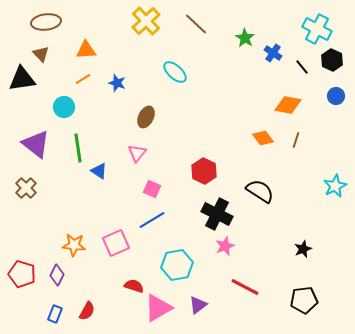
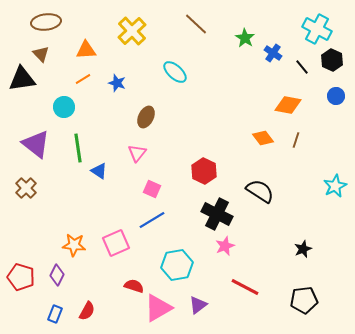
yellow cross at (146, 21): moved 14 px left, 10 px down
red pentagon at (22, 274): moved 1 px left, 3 px down
